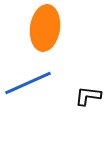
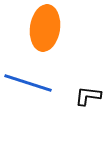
blue line: rotated 42 degrees clockwise
